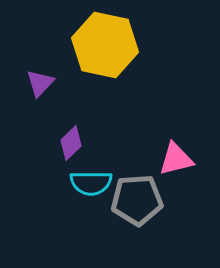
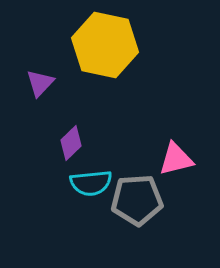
cyan semicircle: rotated 6 degrees counterclockwise
